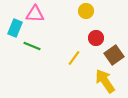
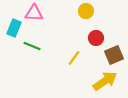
pink triangle: moved 1 px left, 1 px up
cyan rectangle: moved 1 px left
brown square: rotated 12 degrees clockwise
yellow arrow: rotated 90 degrees clockwise
